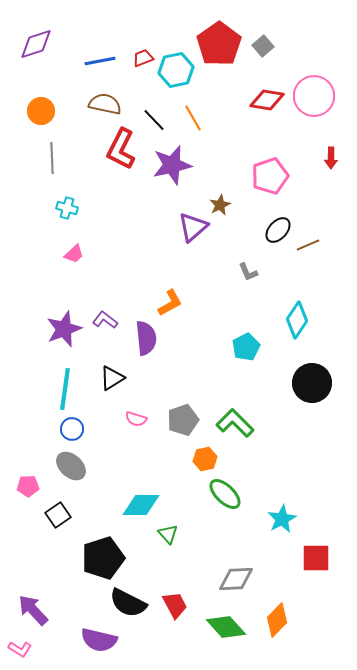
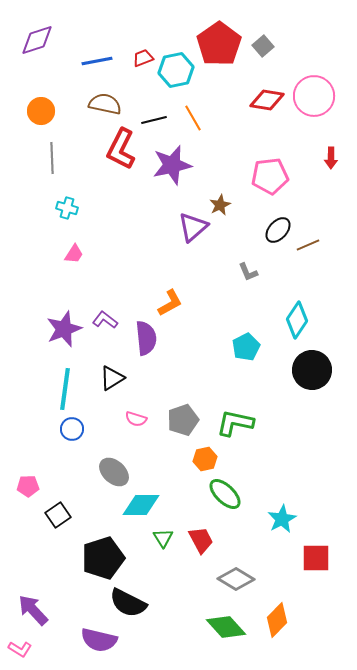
purple diamond at (36, 44): moved 1 px right, 4 px up
blue line at (100, 61): moved 3 px left
black line at (154, 120): rotated 60 degrees counterclockwise
pink pentagon at (270, 176): rotated 12 degrees clockwise
pink trapezoid at (74, 254): rotated 15 degrees counterclockwise
black circle at (312, 383): moved 13 px up
green L-shape at (235, 423): rotated 33 degrees counterclockwise
gray ellipse at (71, 466): moved 43 px right, 6 px down
green triangle at (168, 534): moved 5 px left, 4 px down; rotated 10 degrees clockwise
gray diamond at (236, 579): rotated 33 degrees clockwise
red trapezoid at (175, 605): moved 26 px right, 65 px up
